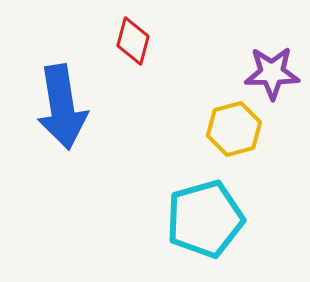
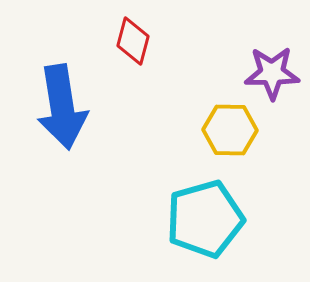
yellow hexagon: moved 4 px left, 1 px down; rotated 16 degrees clockwise
